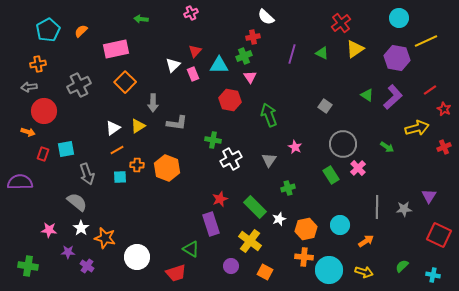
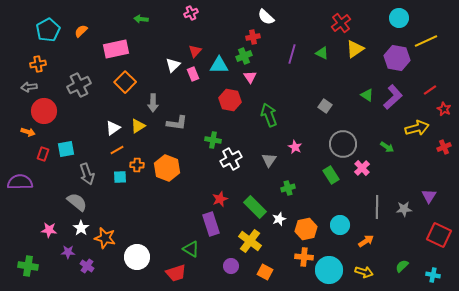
pink cross at (358, 168): moved 4 px right
